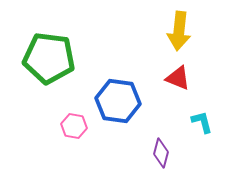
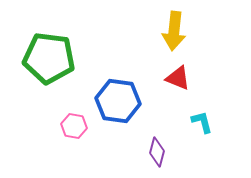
yellow arrow: moved 5 px left
purple diamond: moved 4 px left, 1 px up
